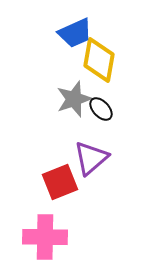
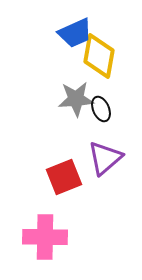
yellow diamond: moved 4 px up
gray star: moved 2 px right; rotated 15 degrees clockwise
black ellipse: rotated 20 degrees clockwise
purple triangle: moved 14 px right
red square: moved 4 px right, 5 px up
